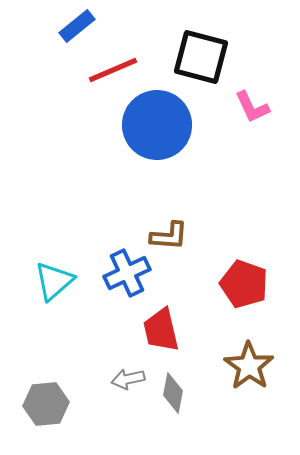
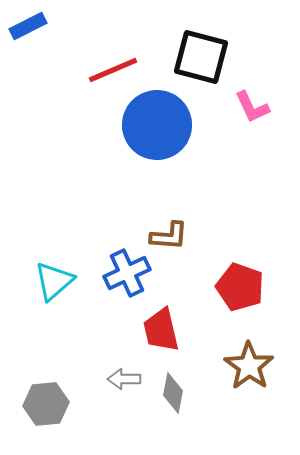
blue rectangle: moved 49 px left; rotated 12 degrees clockwise
red pentagon: moved 4 px left, 3 px down
gray arrow: moved 4 px left; rotated 12 degrees clockwise
